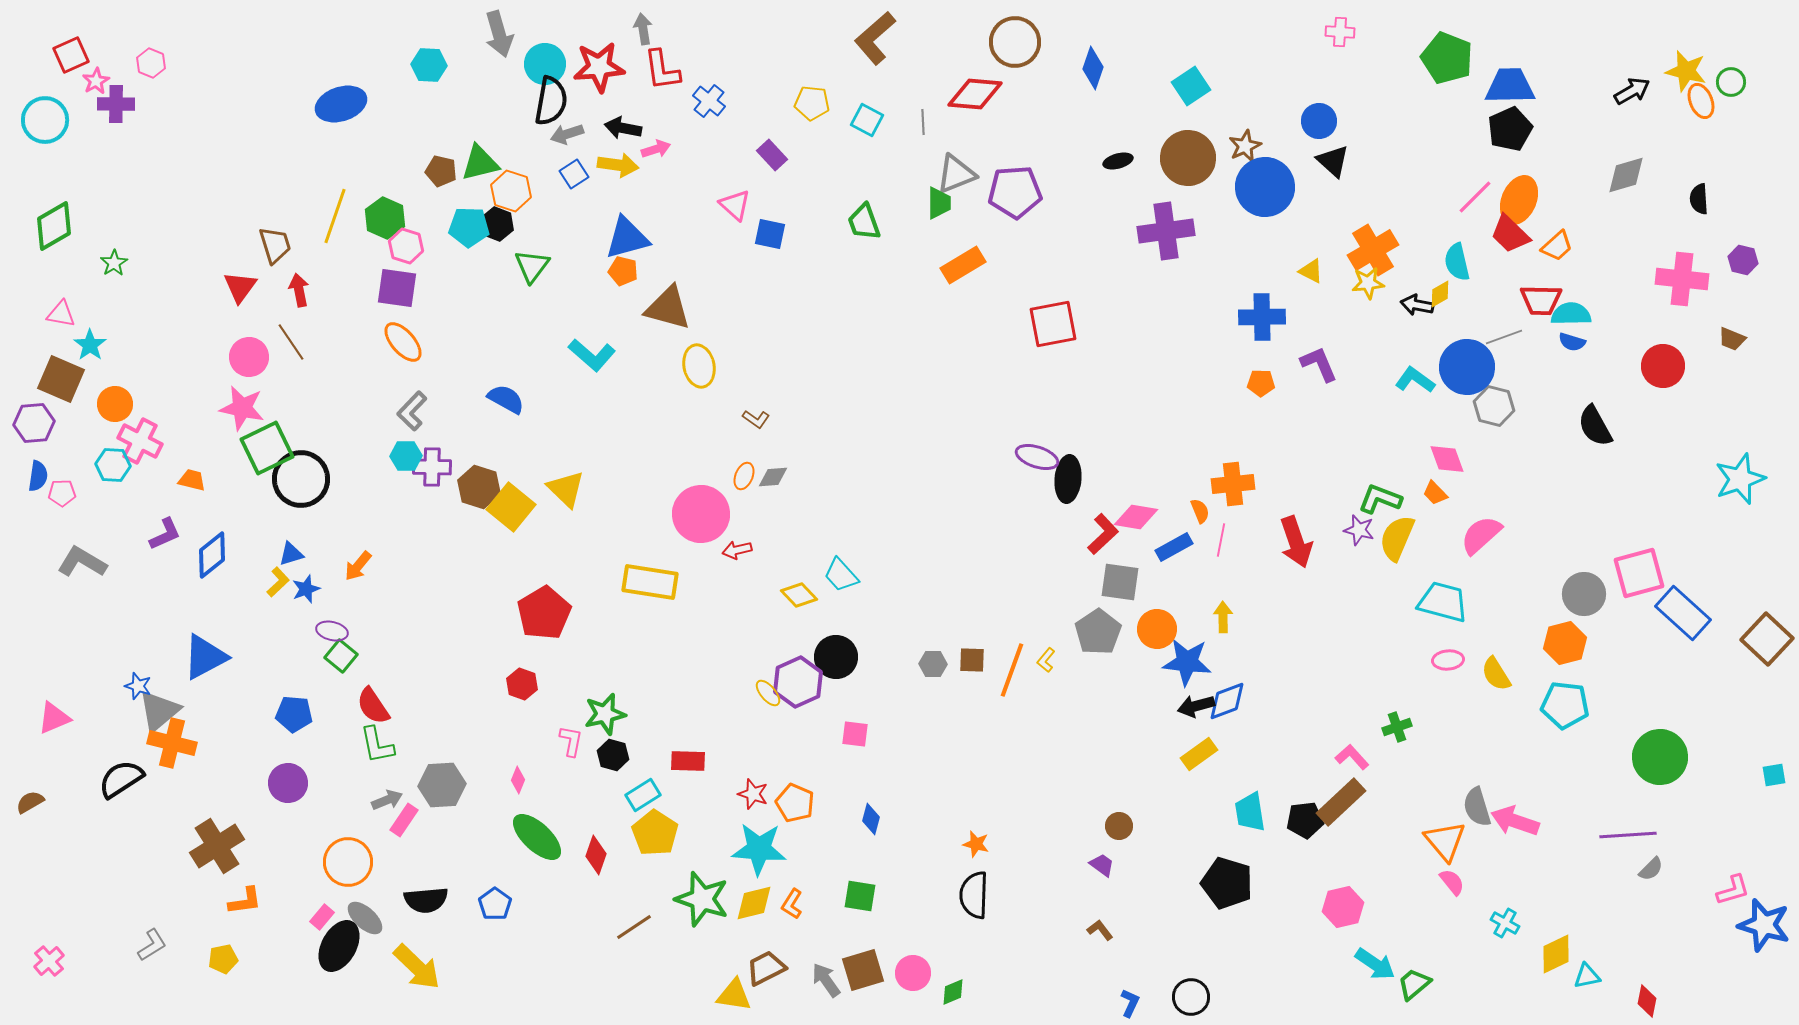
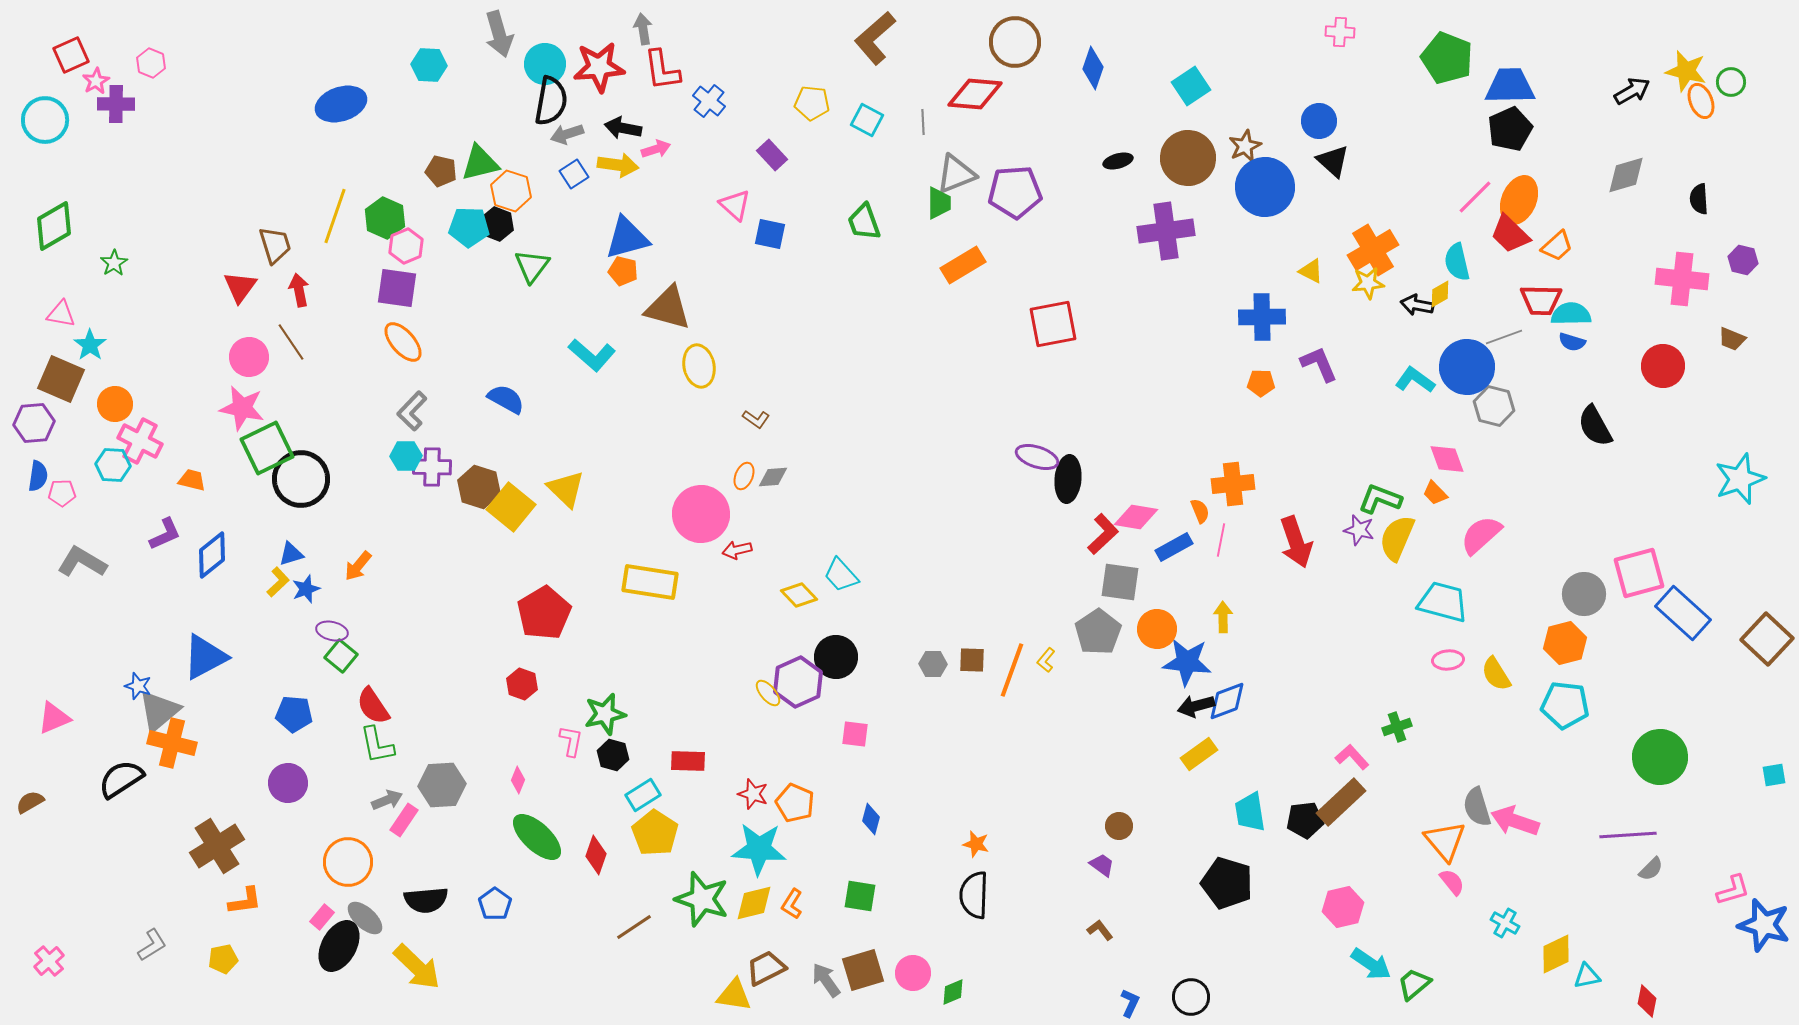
pink hexagon at (406, 246): rotated 20 degrees clockwise
cyan arrow at (1375, 964): moved 4 px left
